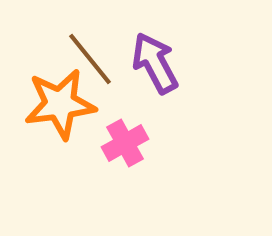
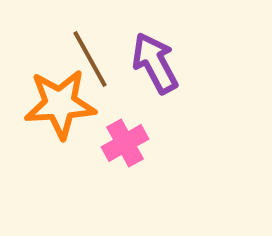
brown line: rotated 10 degrees clockwise
orange star: rotated 4 degrees clockwise
